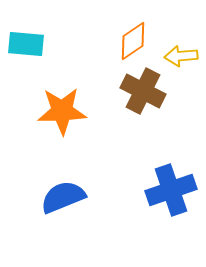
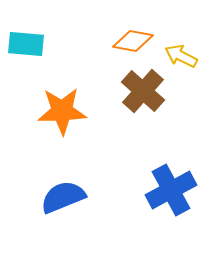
orange diamond: rotated 45 degrees clockwise
yellow arrow: rotated 32 degrees clockwise
brown cross: rotated 15 degrees clockwise
blue cross: rotated 9 degrees counterclockwise
